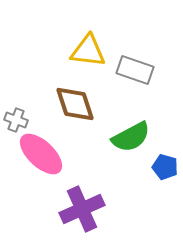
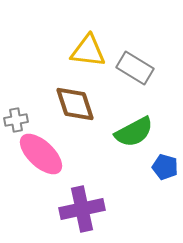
gray rectangle: moved 2 px up; rotated 12 degrees clockwise
gray cross: rotated 30 degrees counterclockwise
green semicircle: moved 3 px right, 5 px up
purple cross: rotated 12 degrees clockwise
